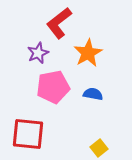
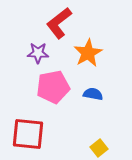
purple star: rotated 25 degrees clockwise
